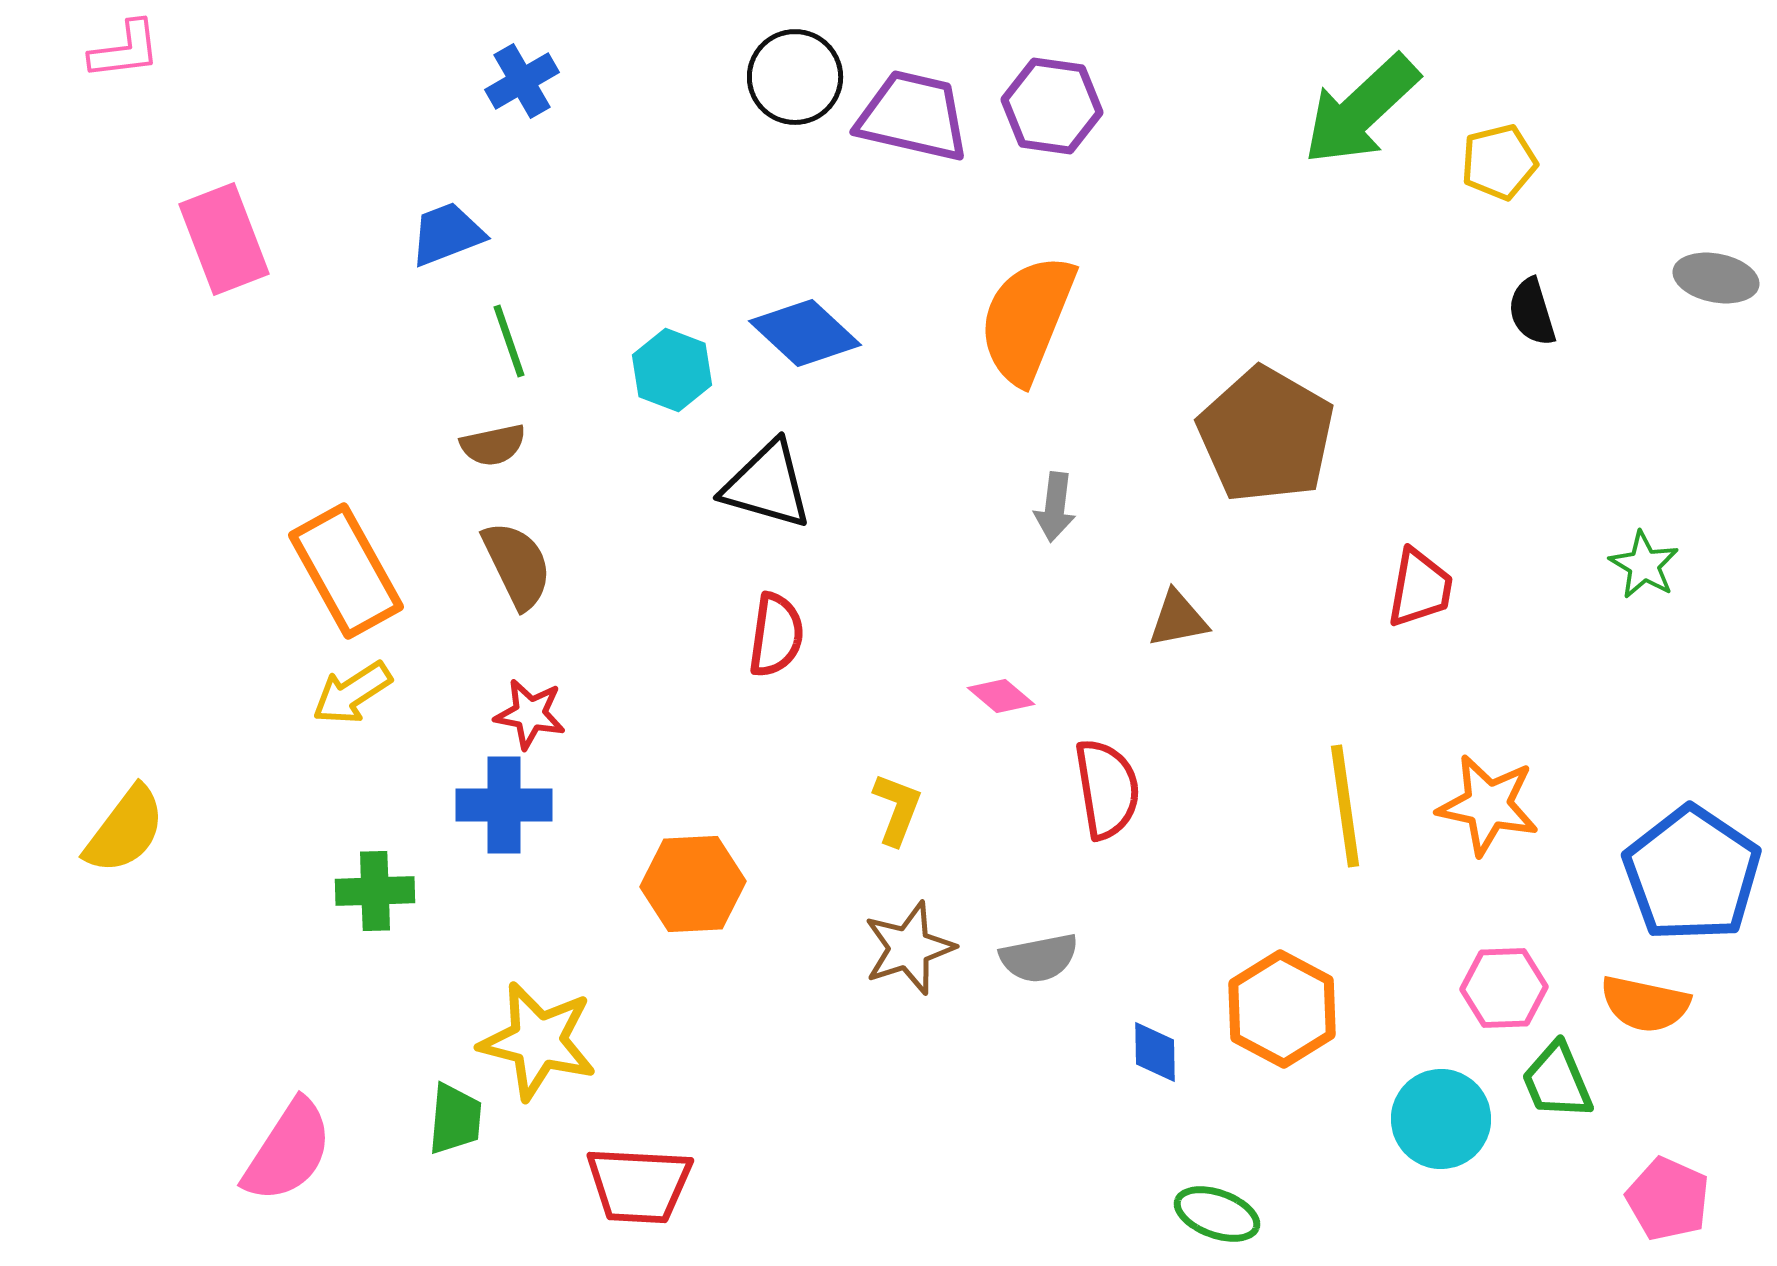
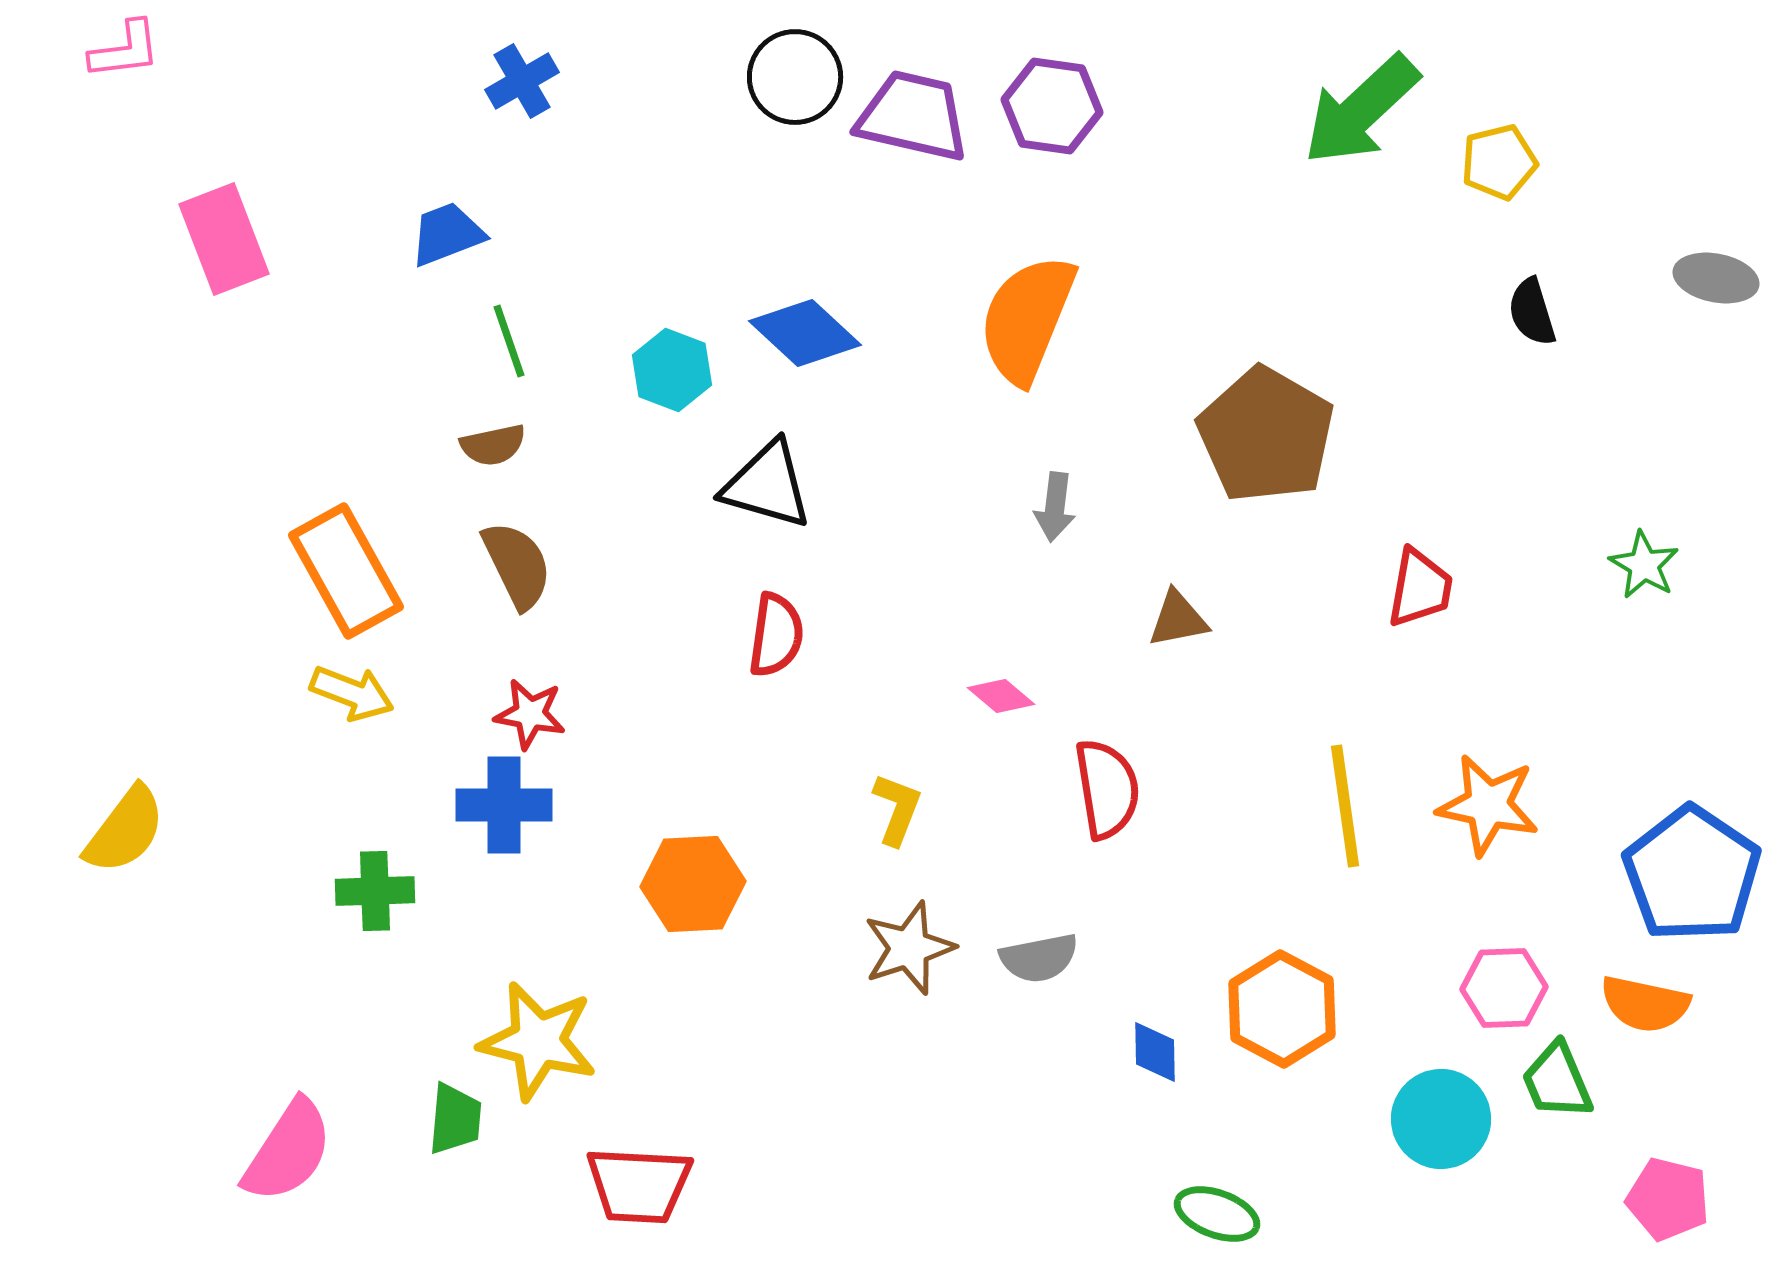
yellow arrow at (352, 693): rotated 126 degrees counterclockwise
pink pentagon at (1668, 1199): rotated 10 degrees counterclockwise
